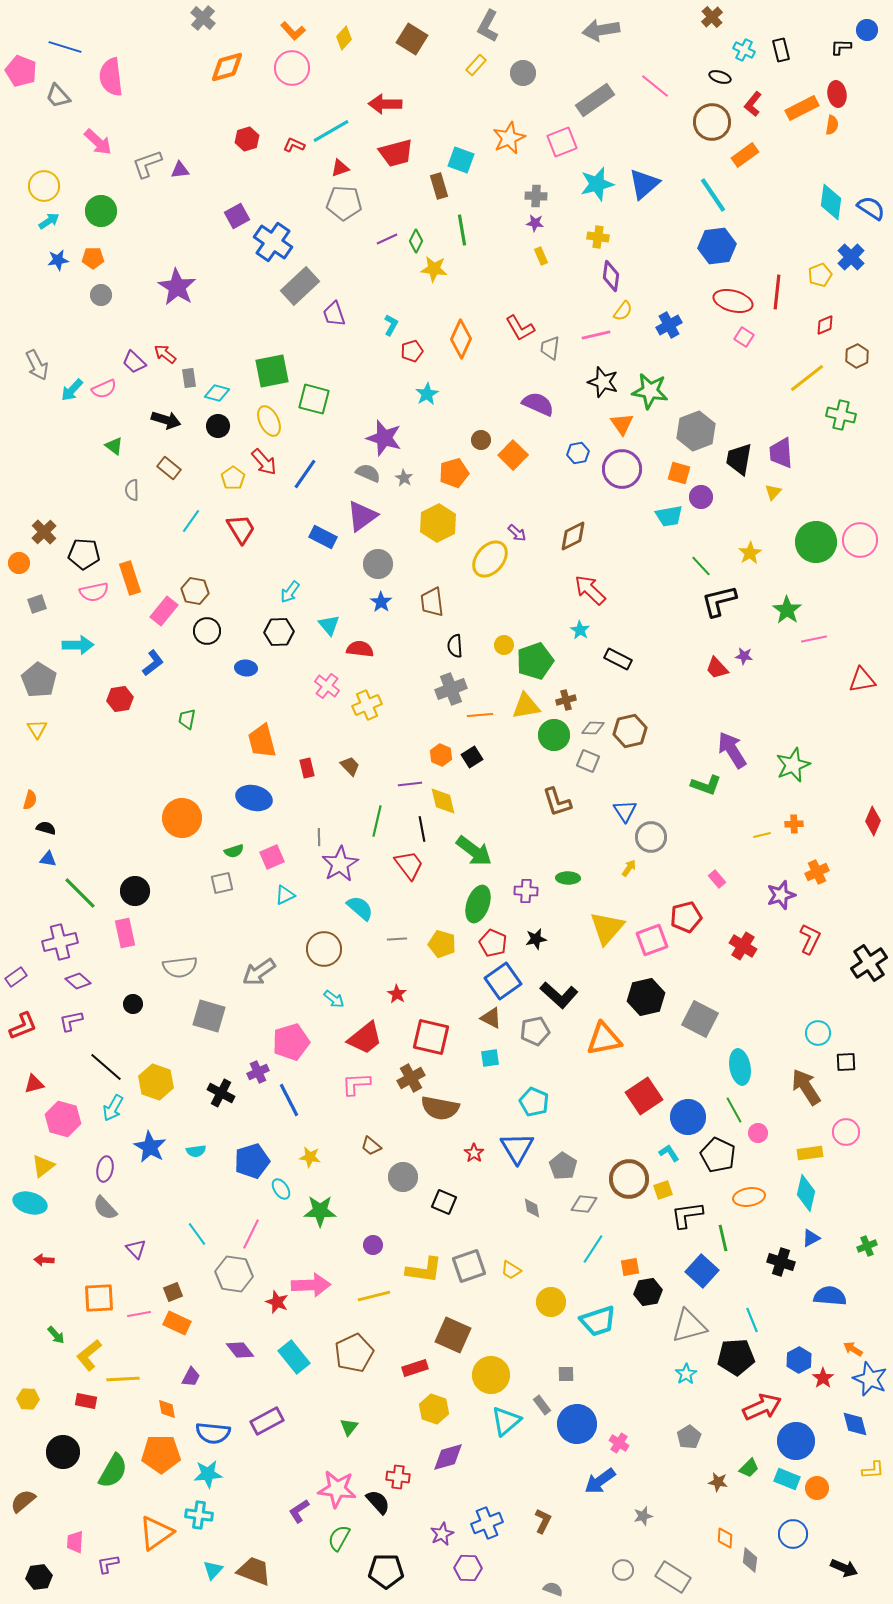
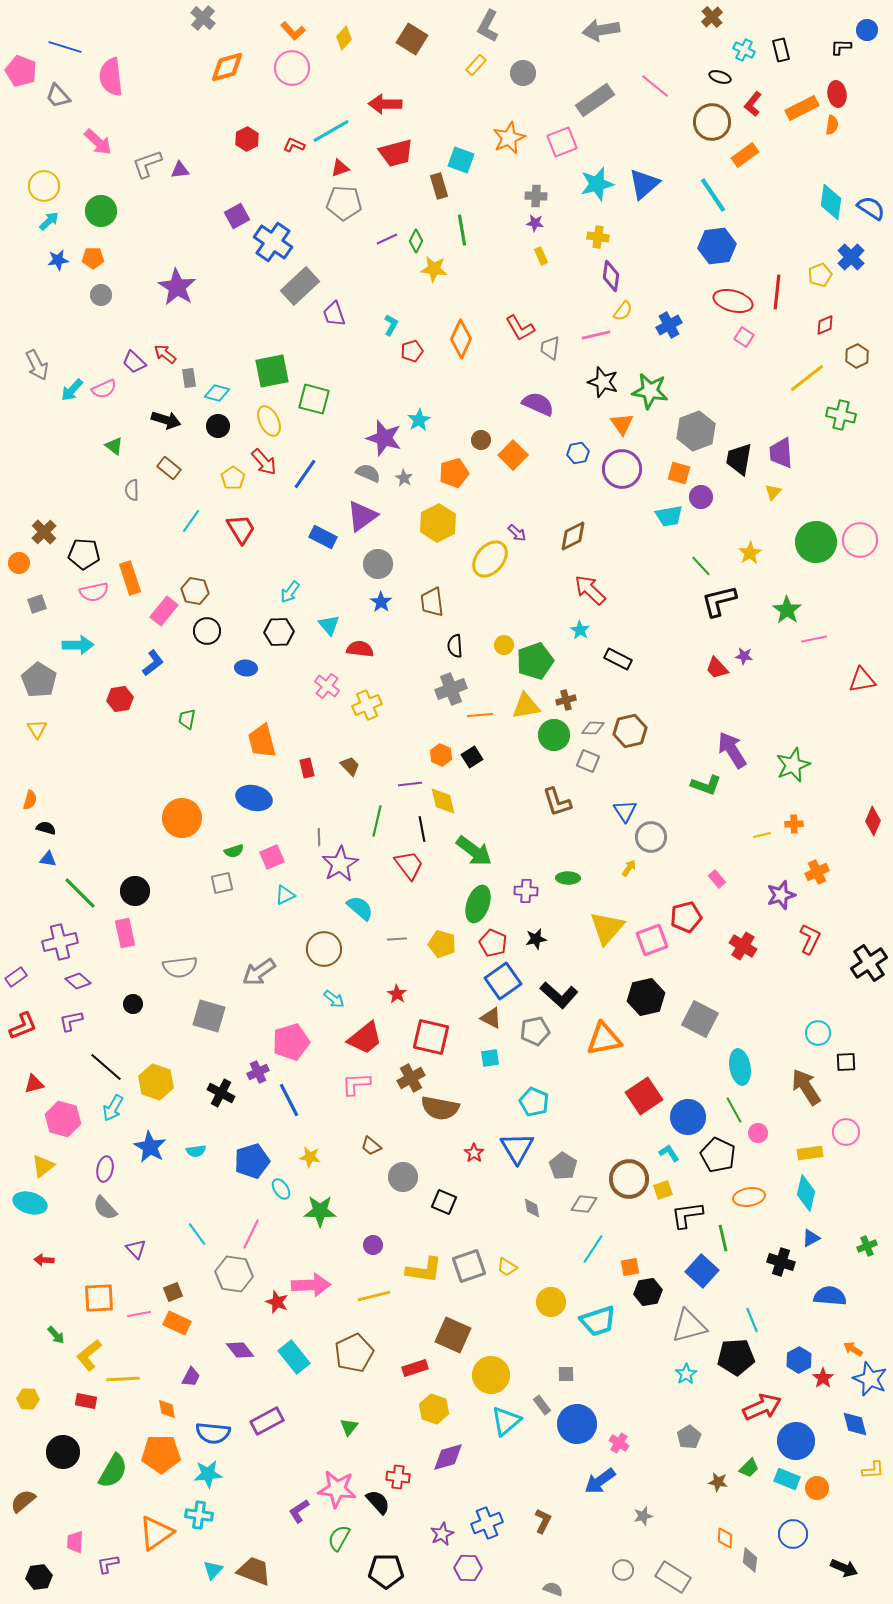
red hexagon at (247, 139): rotated 10 degrees counterclockwise
cyan arrow at (49, 221): rotated 10 degrees counterclockwise
cyan star at (427, 394): moved 8 px left, 26 px down
yellow trapezoid at (511, 1270): moved 4 px left, 3 px up
